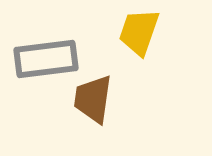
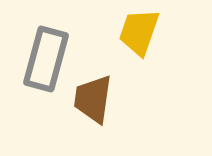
gray rectangle: rotated 68 degrees counterclockwise
